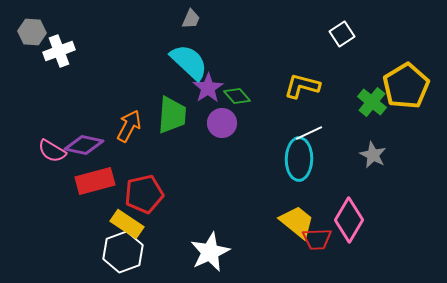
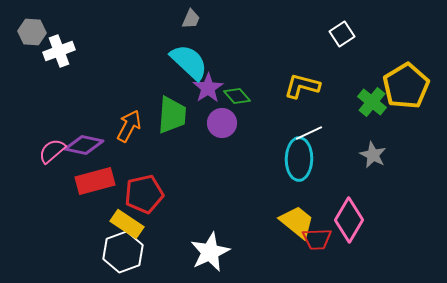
pink semicircle: rotated 108 degrees clockwise
